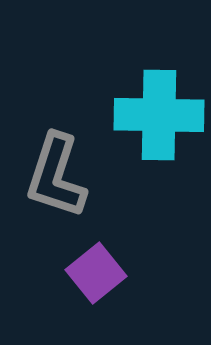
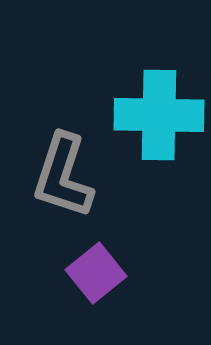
gray L-shape: moved 7 px right
